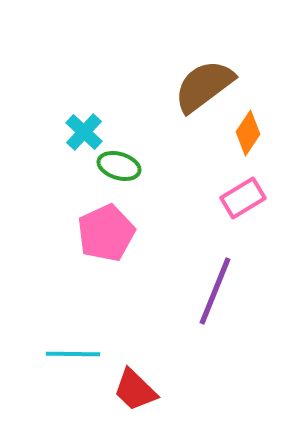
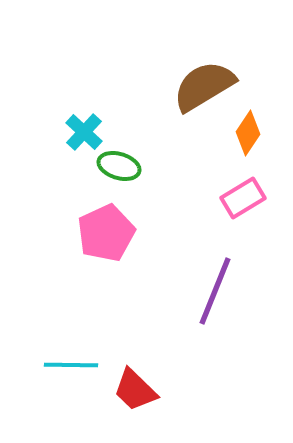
brown semicircle: rotated 6 degrees clockwise
cyan line: moved 2 px left, 11 px down
